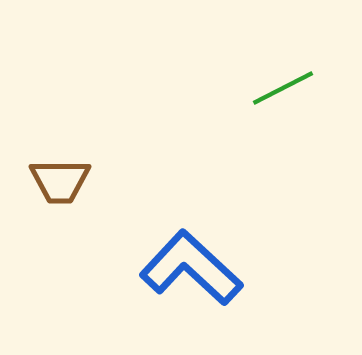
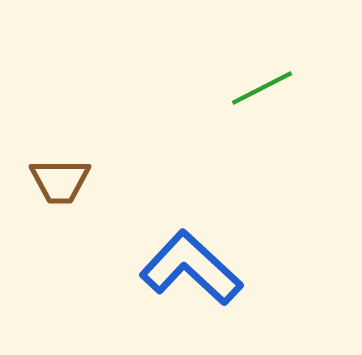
green line: moved 21 px left
